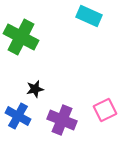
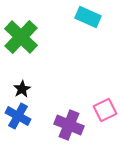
cyan rectangle: moved 1 px left, 1 px down
green cross: rotated 16 degrees clockwise
black star: moved 13 px left; rotated 18 degrees counterclockwise
purple cross: moved 7 px right, 5 px down
